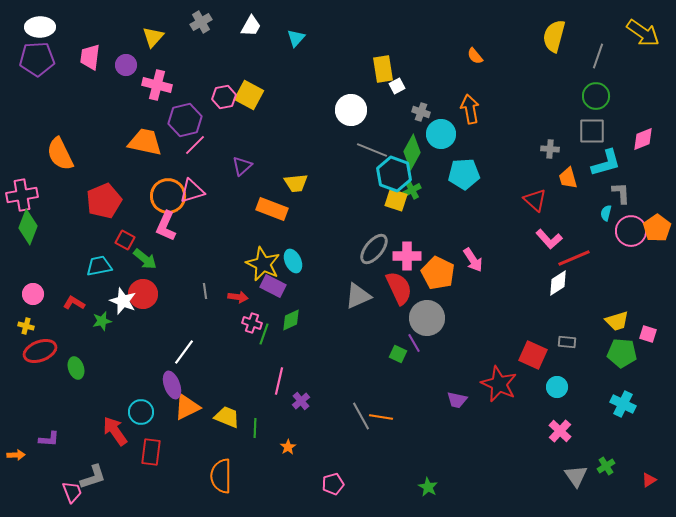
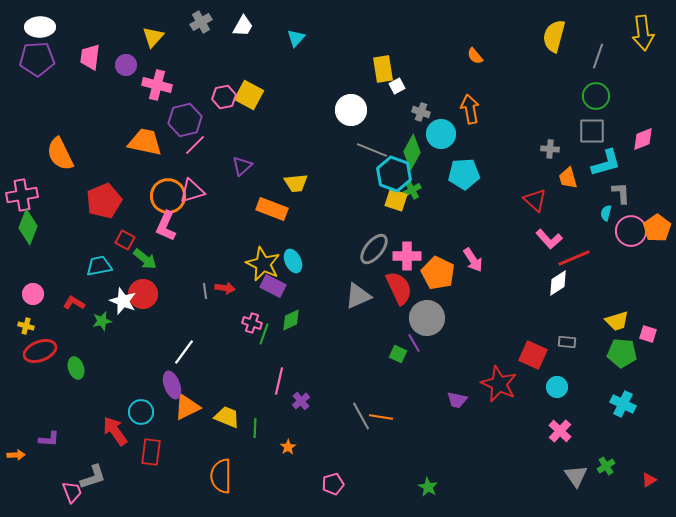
white trapezoid at (251, 26): moved 8 px left
yellow arrow at (643, 33): rotated 48 degrees clockwise
red arrow at (238, 297): moved 13 px left, 9 px up
